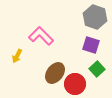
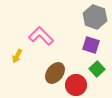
red circle: moved 1 px right, 1 px down
